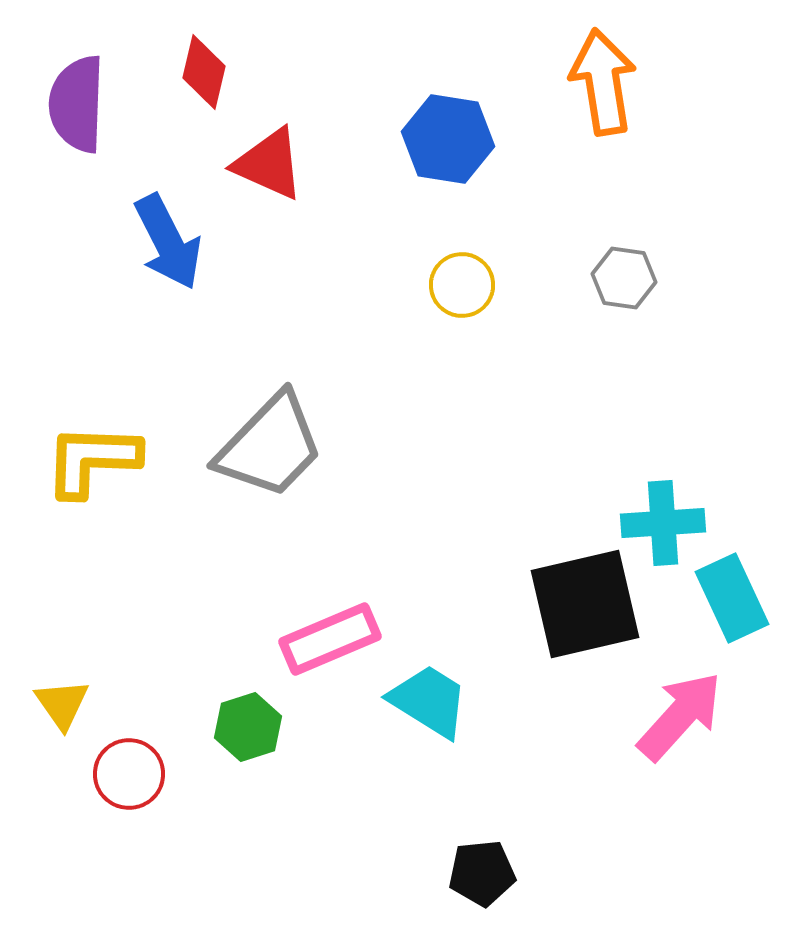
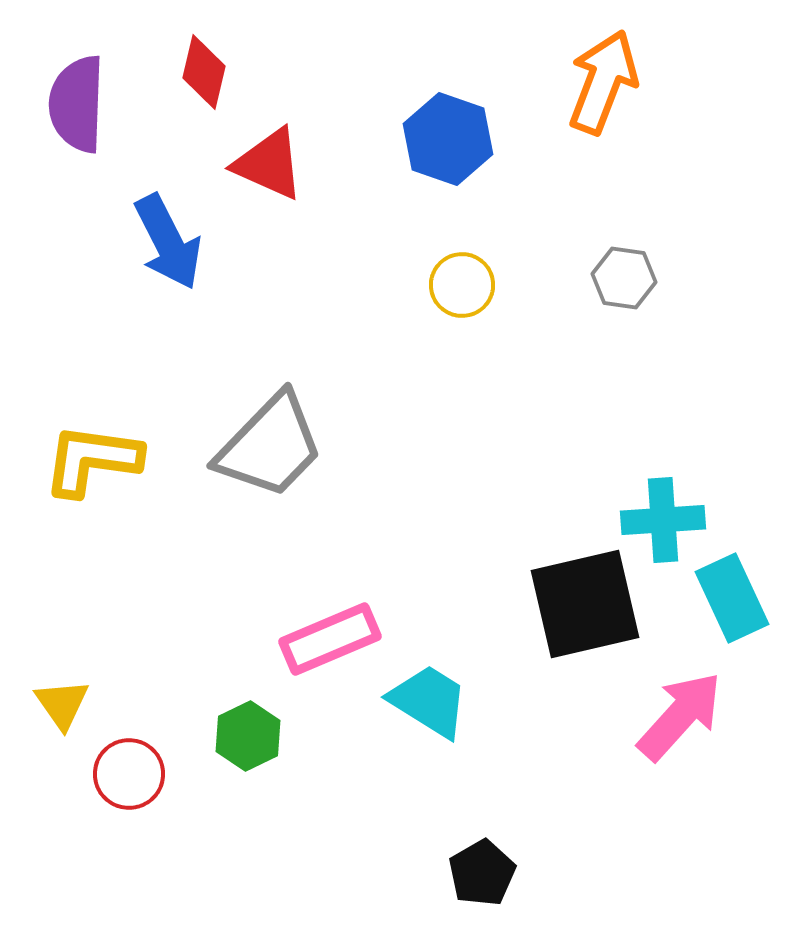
orange arrow: rotated 30 degrees clockwise
blue hexagon: rotated 10 degrees clockwise
yellow L-shape: rotated 6 degrees clockwise
cyan cross: moved 3 px up
green hexagon: moved 9 px down; rotated 8 degrees counterclockwise
black pentagon: rotated 24 degrees counterclockwise
